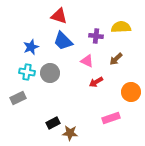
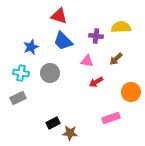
pink triangle: rotated 16 degrees counterclockwise
cyan cross: moved 6 px left, 1 px down
